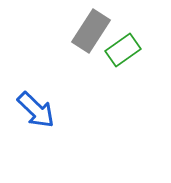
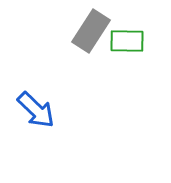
green rectangle: moved 4 px right, 9 px up; rotated 36 degrees clockwise
